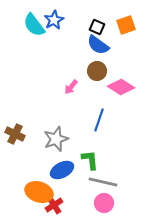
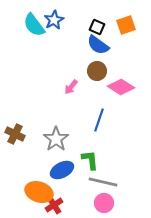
gray star: rotated 15 degrees counterclockwise
